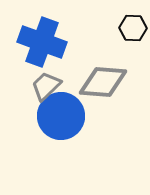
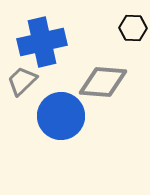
blue cross: rotated 33 degrees counterclockwise
gray trapezoid: moved 24 px left, 5 px up
